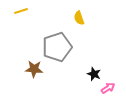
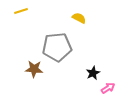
yellow semicircle: rotated 136 degrees clockwise
gray pentagon: rotated 12 degrees clockwise
black star: moved 1 px left, 1 px up; rotated 24 degrees clockwise
